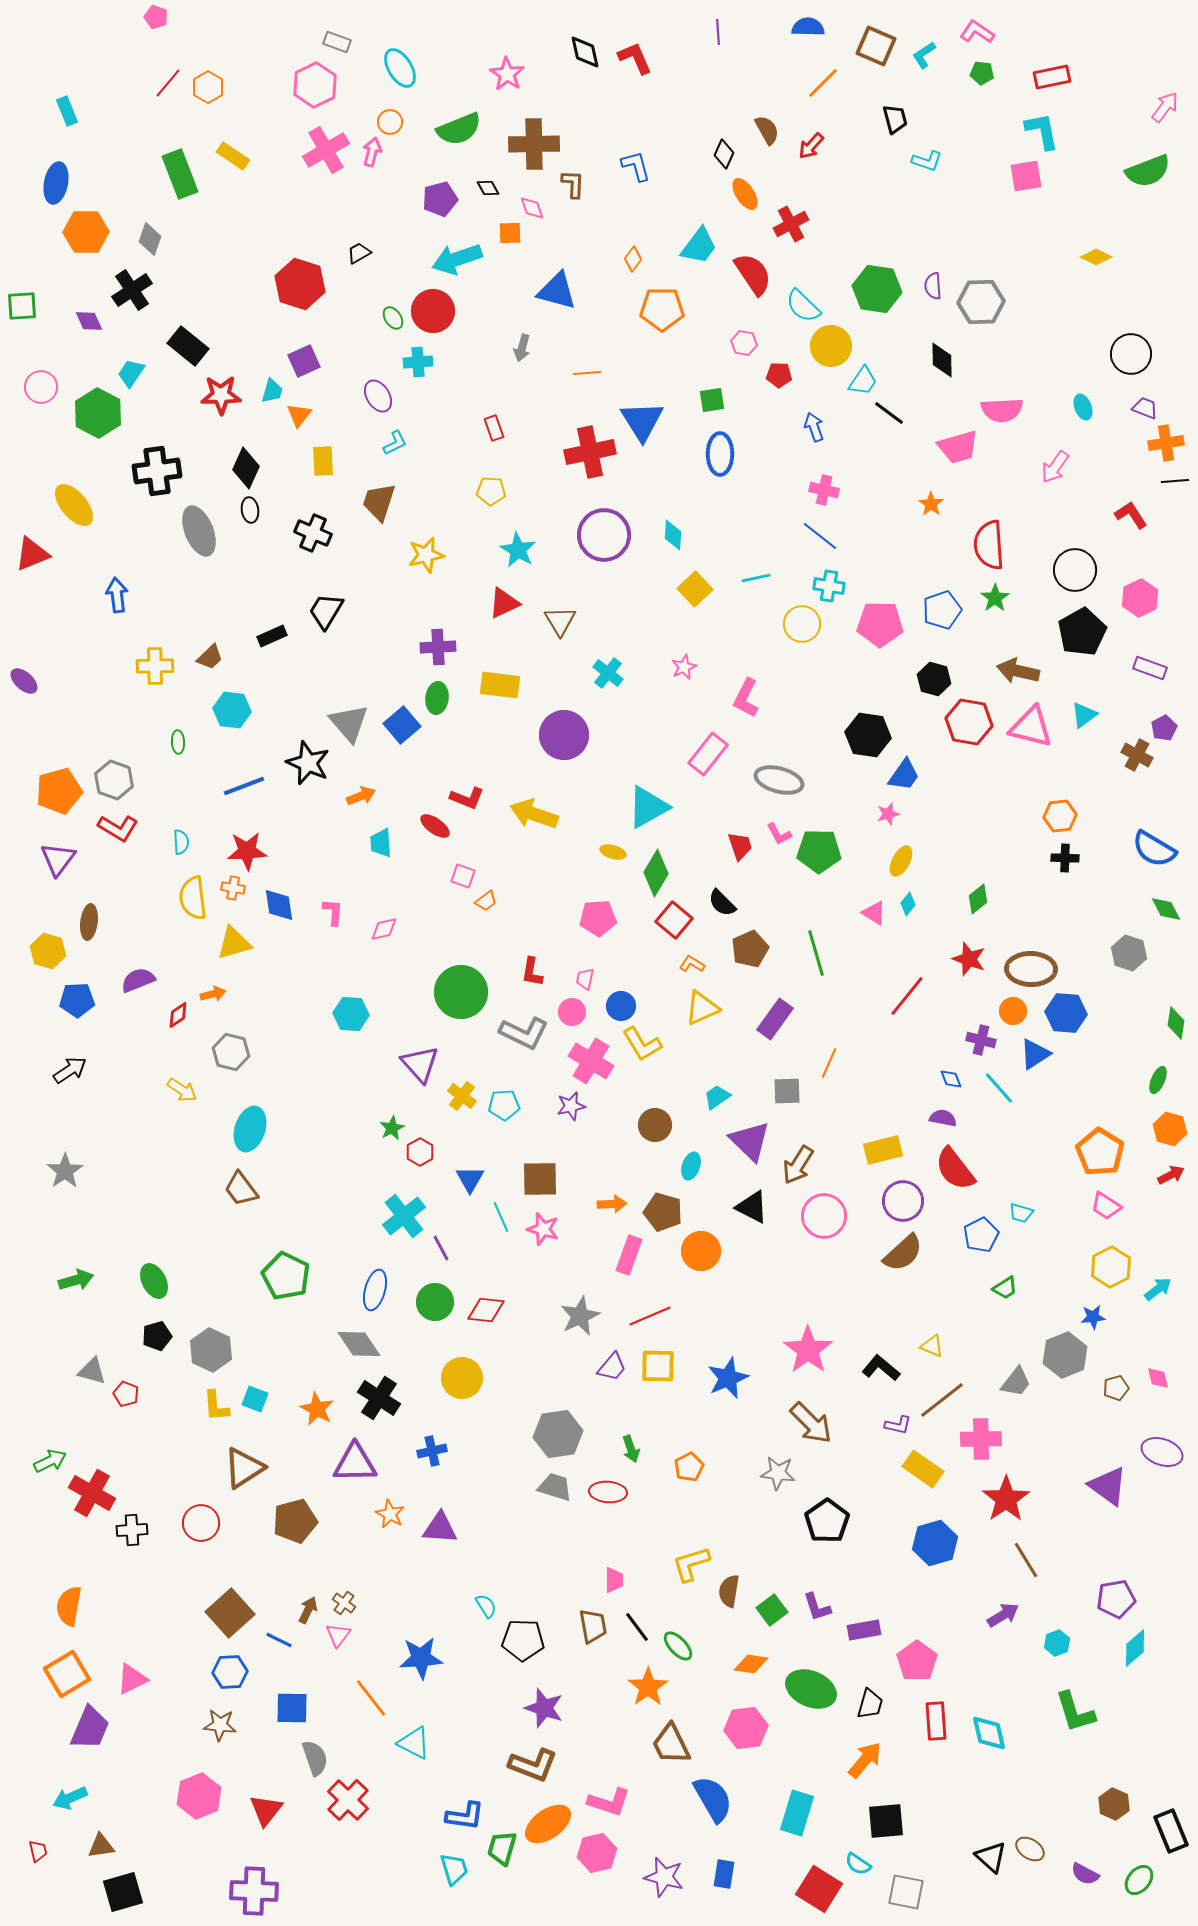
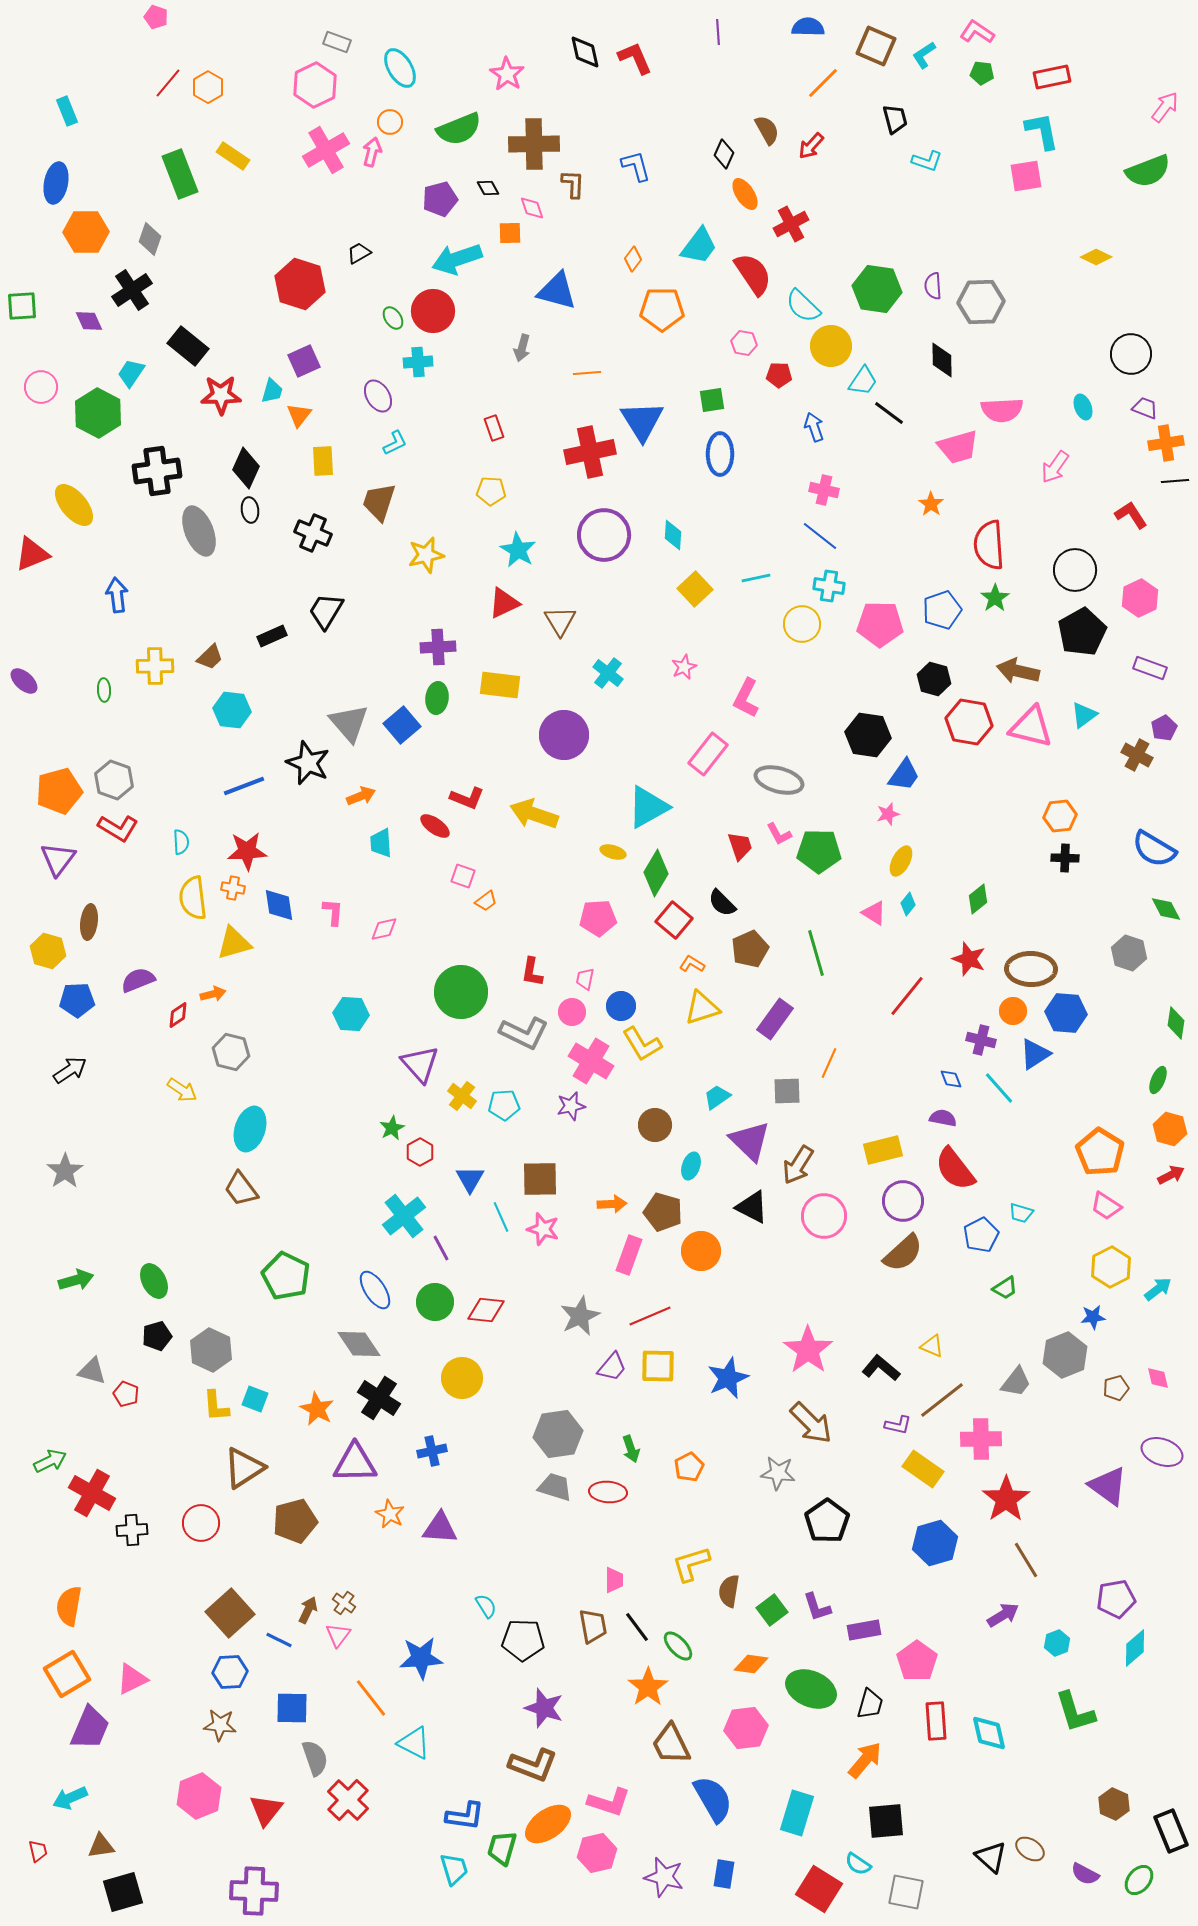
green ellipse at (178, 742): moved 74 px left, 52 px up
yellow triangle at (702, 1008): rotated 6 degrees clockwise
blue ellipse at (375, 1290): rotated 48 degrees counterclockwise
